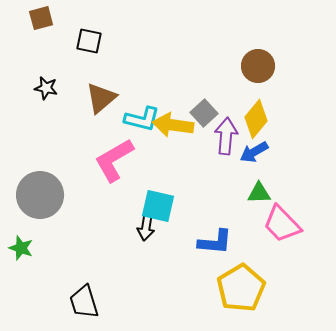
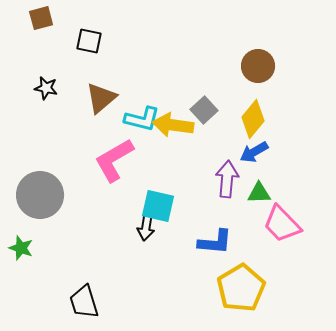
gray square: moved 3 px up
yellow diamond: moved 3 px left
purple arrow: moved 1 px right, 43 px down
